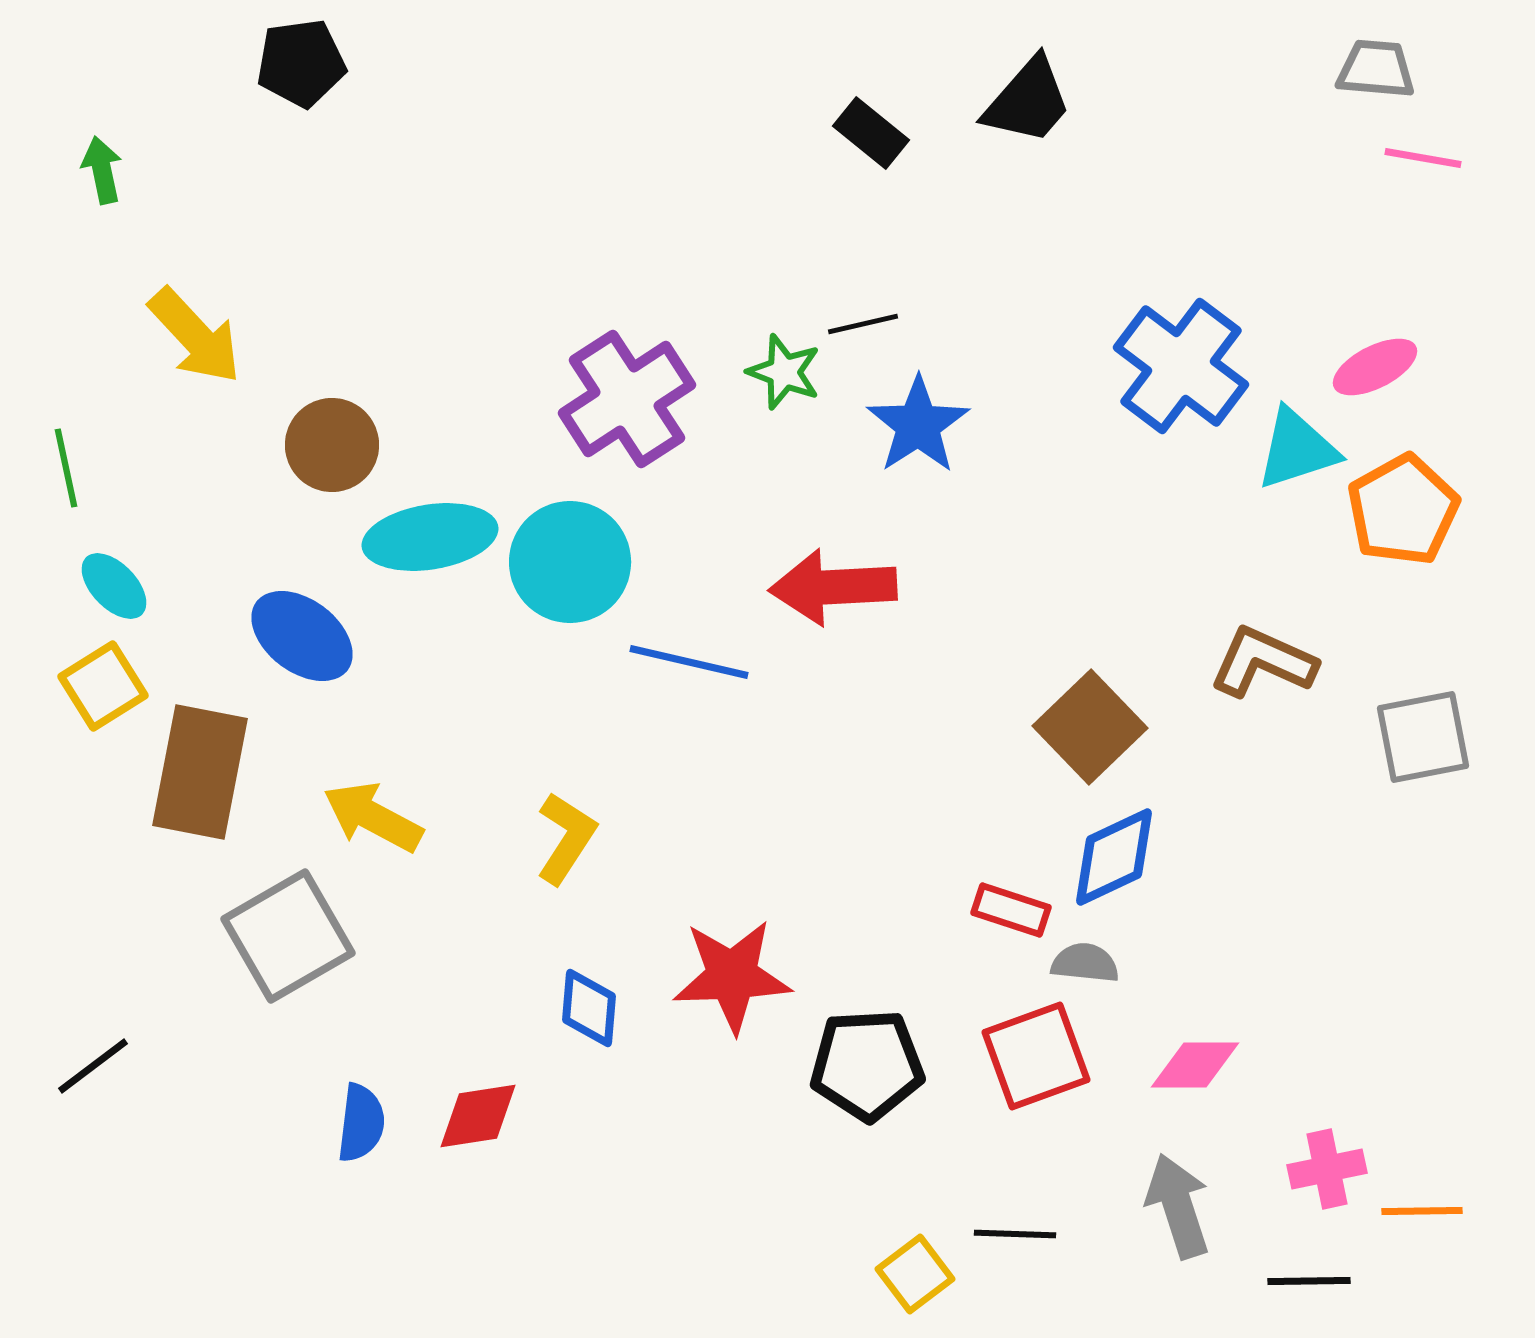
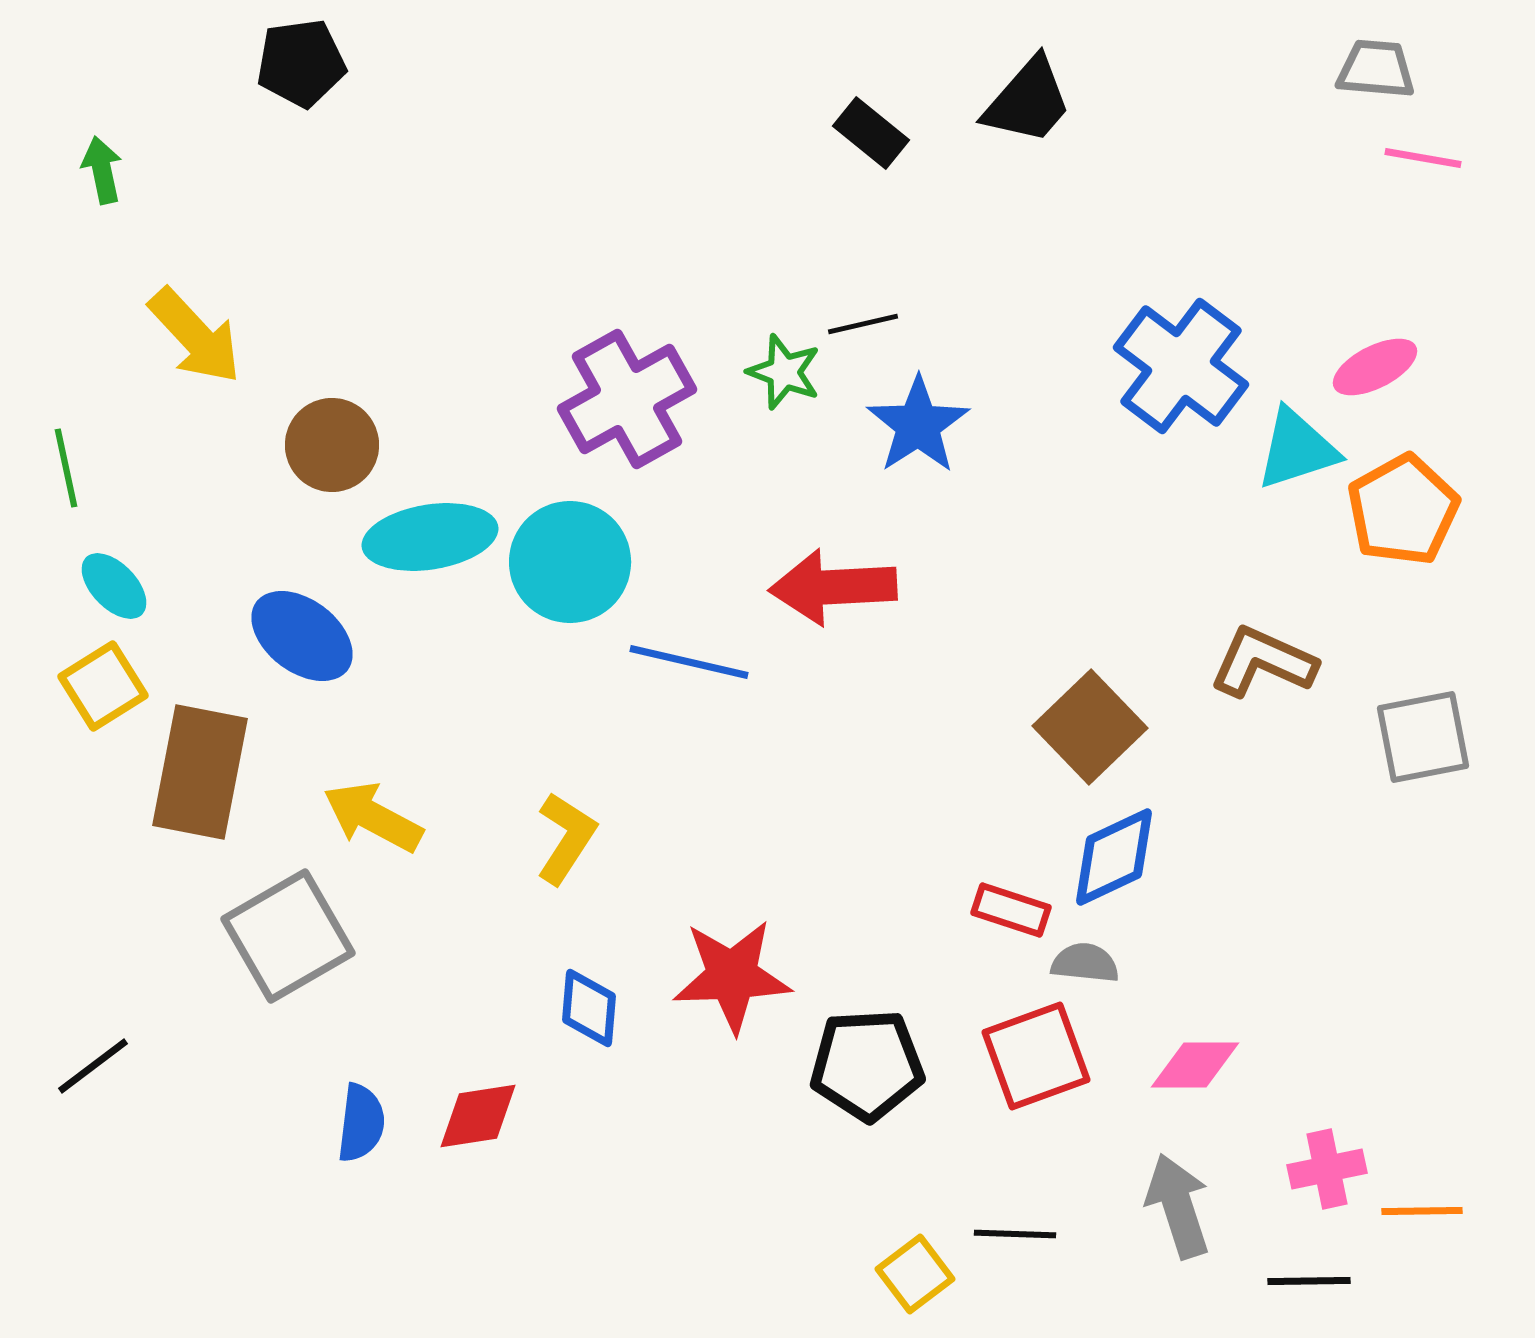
purple cross at (627, 399): rotated 4 degrees clockwise
